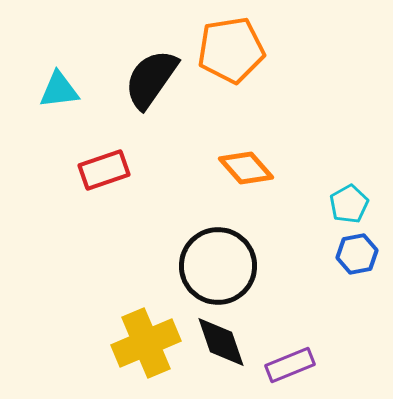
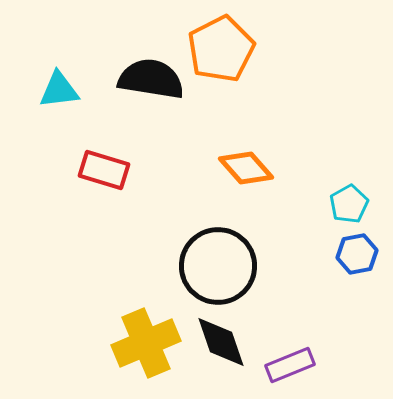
orange pentagon: moved 10 px left, 1 px up; rotated 18 degrees counterclockwise
black semicircle: rotated 64 degrees clockwise
red rectangle: rotated 36 degrees clockwise
